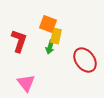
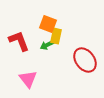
red L-shape: rotated 40 degrees counterclockwise
green arrow: moved 3 px left, 2 px up; rotated 48 degrees clockwise
pink triangle: moved 2 px right, 4 px up
